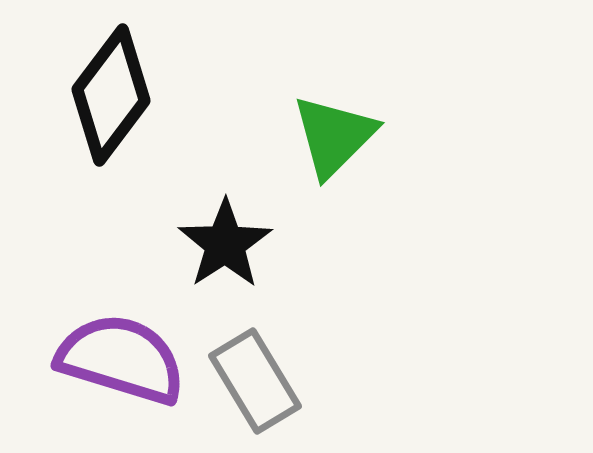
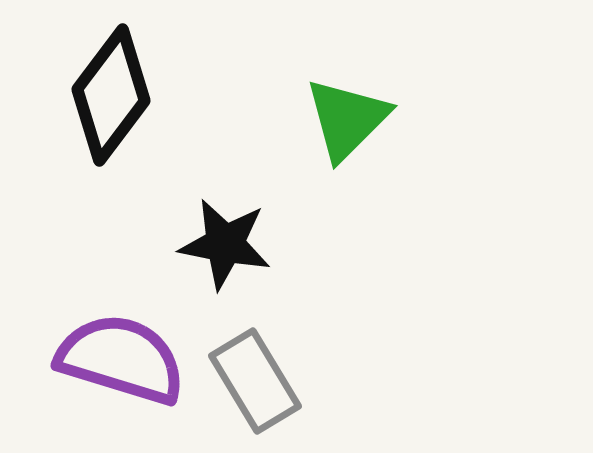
green triangle: moved 13 px right, 17 px up
black star: rotated 28 degrees counterclockwise
